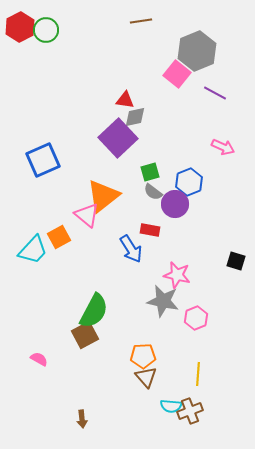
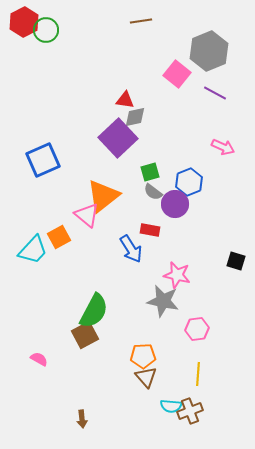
red hexagon: moved 4 px right, 5 px up
gray hexagon: moved 12 px right
pink hexagon: moved 1 px right, 11 px down; rotated 15 degrees clockwise
